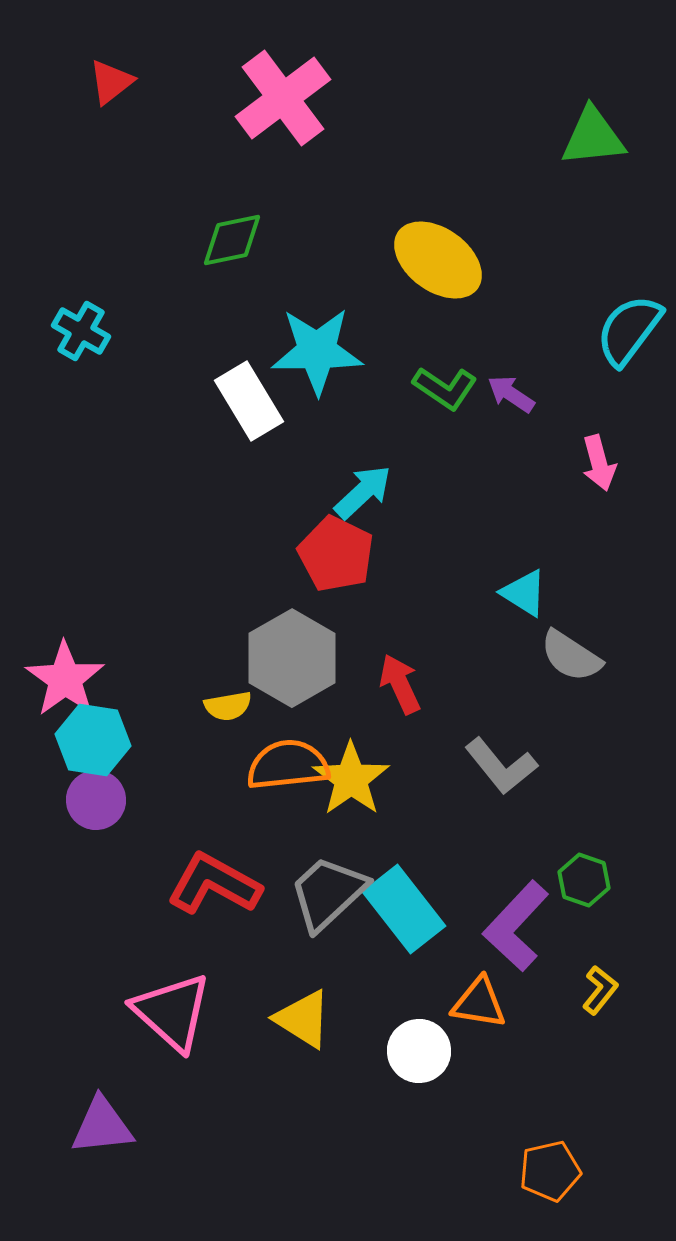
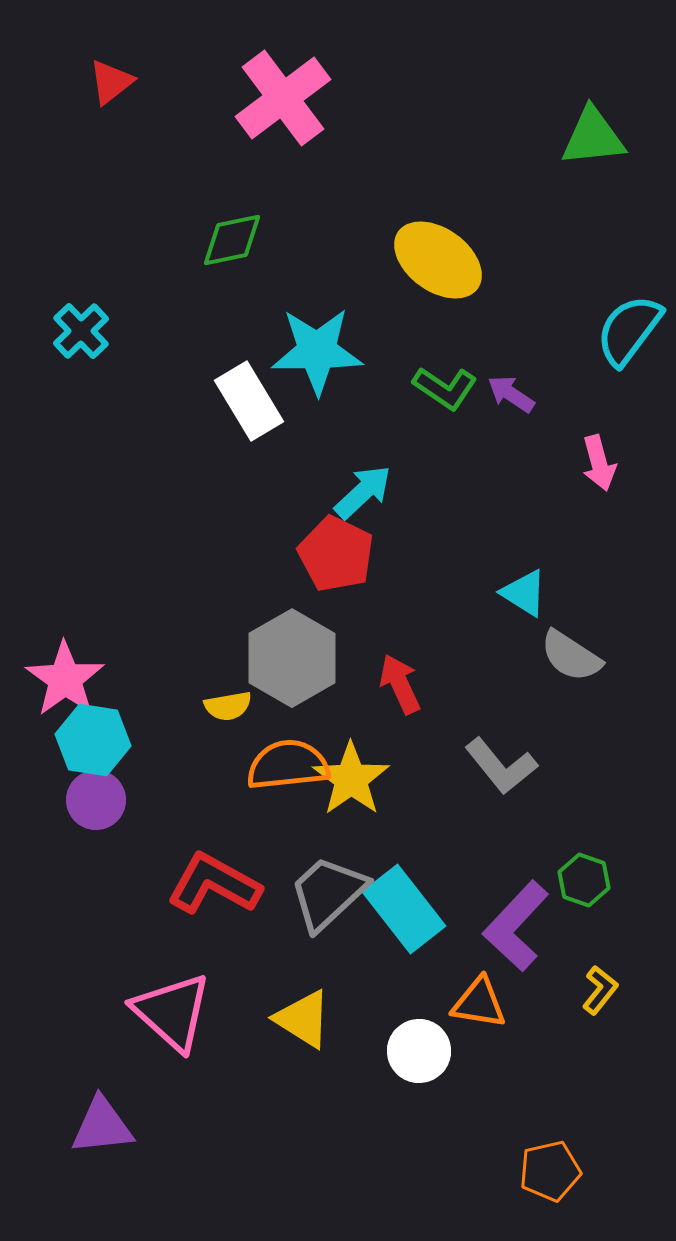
cyan cross: rotated 16 degrees clockwise
